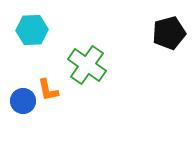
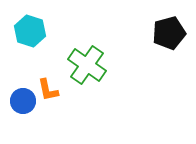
cyan hexagon: moved 2 px left, 1 px down; rotated 20 degrees clockwise
